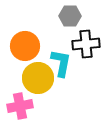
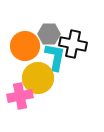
gray hexagon: moved 21 px left, 18 px down
black cross: moved 13 px left; rotated 16 degrees clockwise
cyan L-shape: moved 6 px left, 6 px up
pink cross: moved 10 px up
